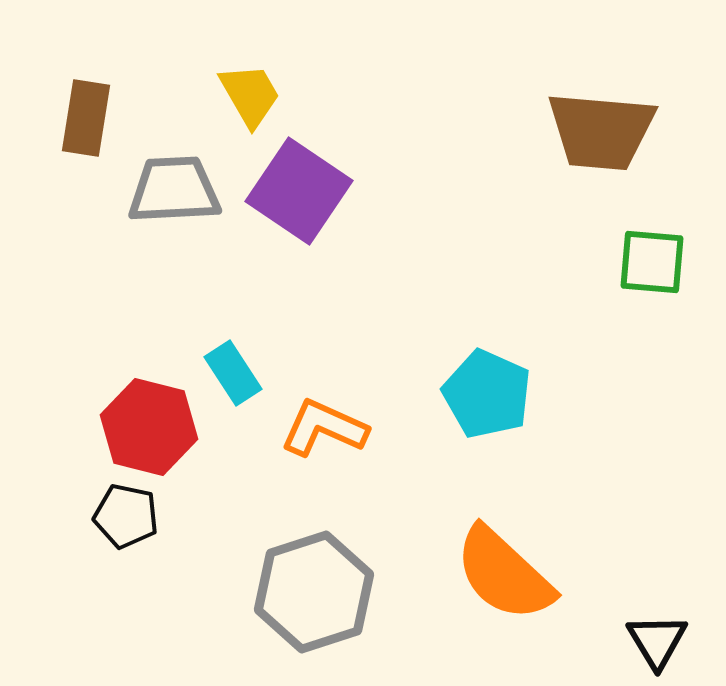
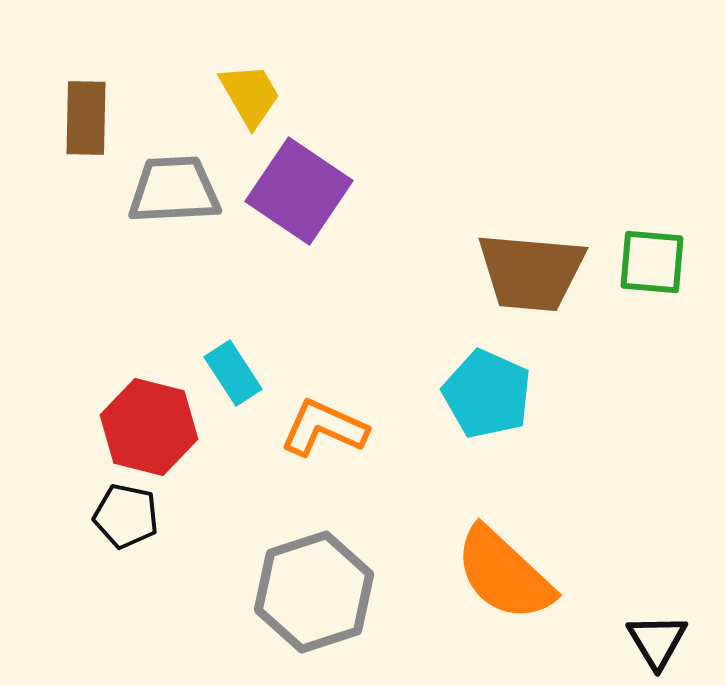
brown rectangle: rotated 8 degrees counterclockwise
brown trapezoid: moved 70 px left, 141 px down
